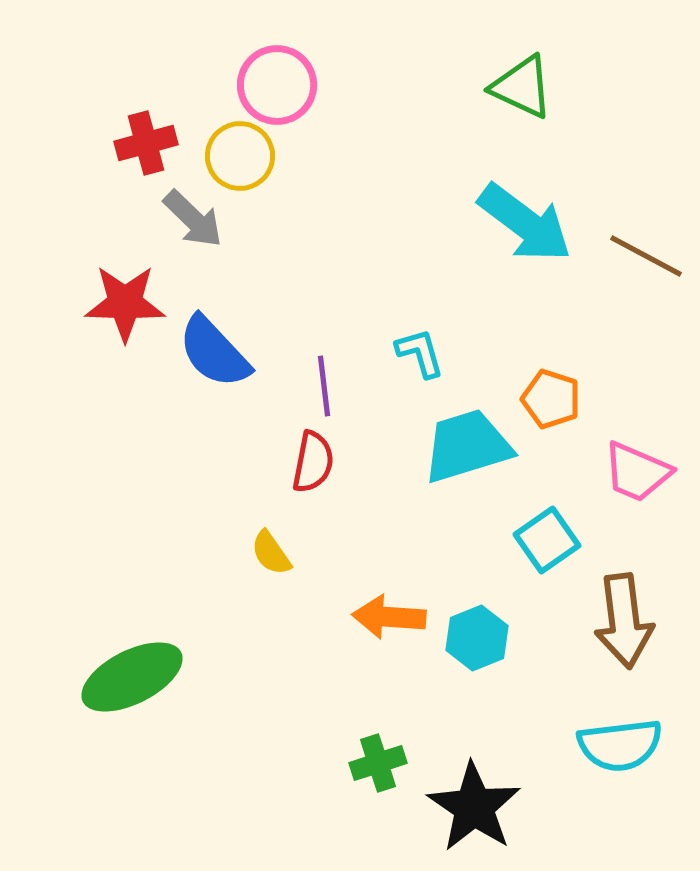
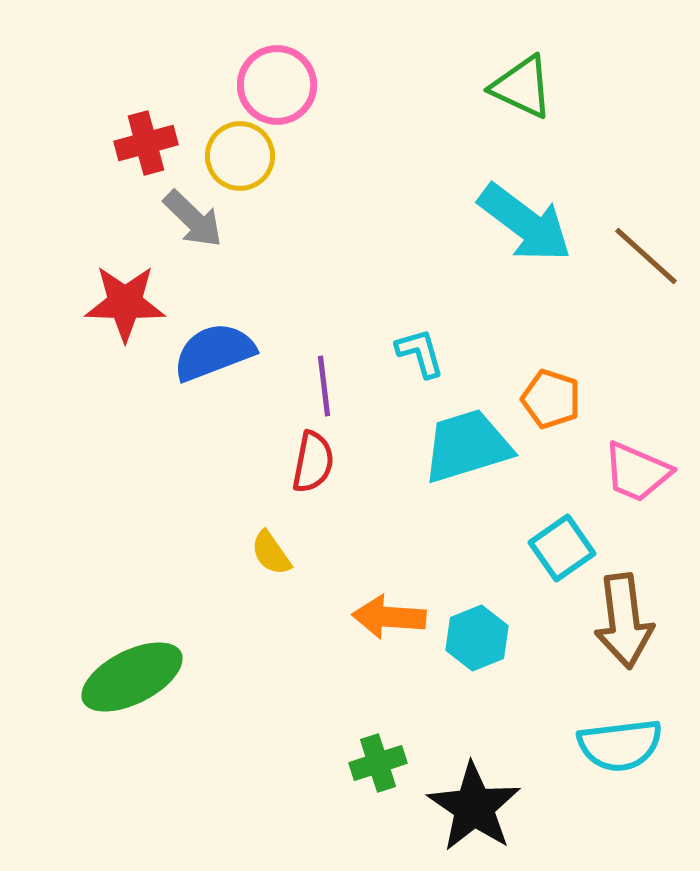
brown line: rotated 14 degrees clockwise
blue semicircle: rotated 112 degrees clockwise
cyan square: moved 15 px right, 8 px down
